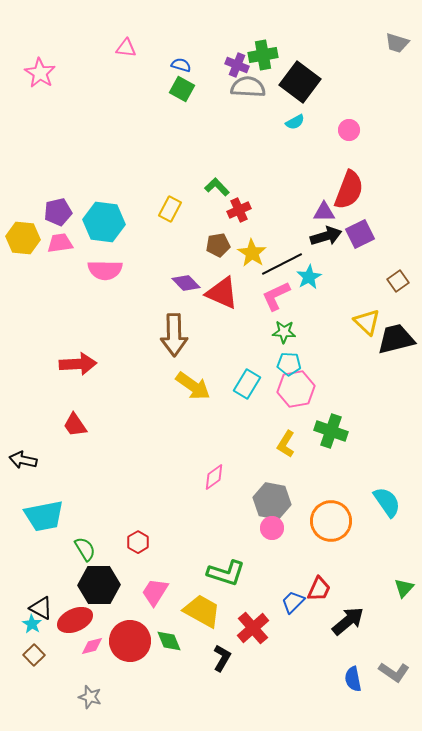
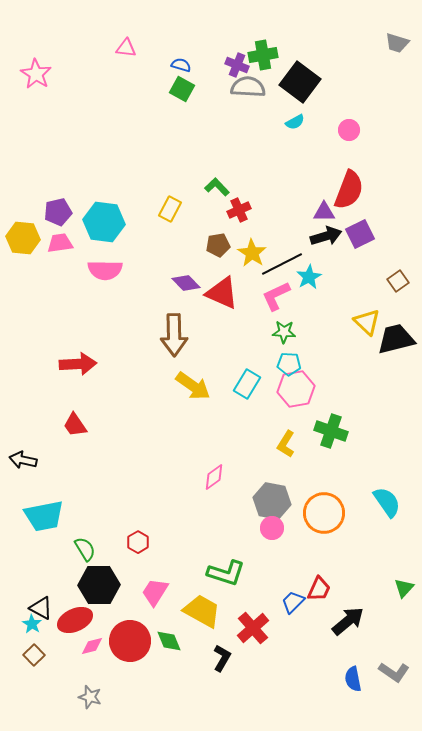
pink star at (40, 73): moved 4 px left, 1 px down
orange circle at (331, 521): moved 7 px left, 8 px up
